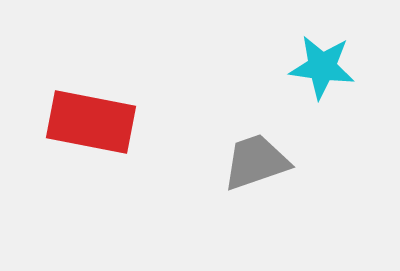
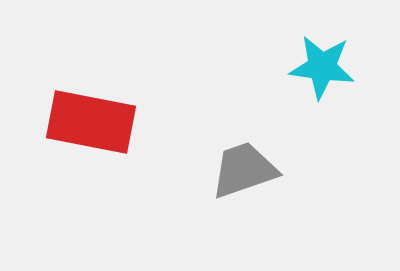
gray trapezoid: moved 12 px left, 8 px down
